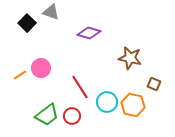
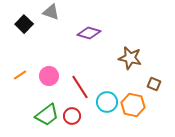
black square: moved 3 px left, 1 px down
pink circle: moved 8 px right, 8 px down
